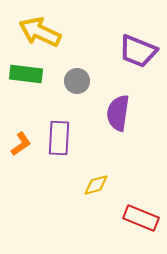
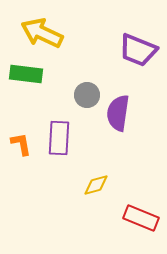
yellow arrow: moved 2 px right, 1 px down
purple trapezoid: moved 1 px up
gray circle: moved 10 px right, 14 px down
orange L-shape: rotated 65 degrees counterclockwise
